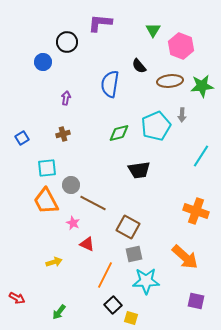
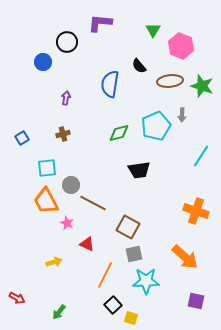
green star: rotated 25 degrees clockwise
pink star: moved 6 px left
